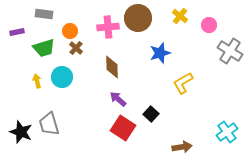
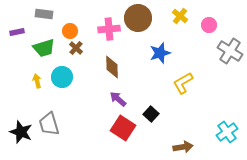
pink cross: moved 1 px right, 2 px down
brown arrow: moved 1 px right
